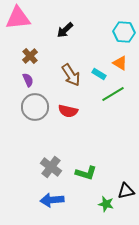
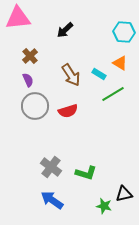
gray circle: moved 1 px up
red semicircle: rotated 30 degrees counterclockwise
black triangle: moved 2 px left, 3 px down
blue arrow: rotated 40 degrees clockwise
green star: moved 2 px left, 2 px down
